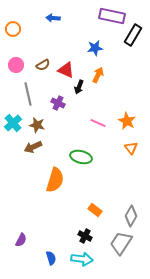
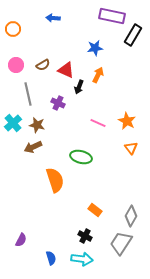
orange semicircle: rotated 35 degrees counterclockwise
